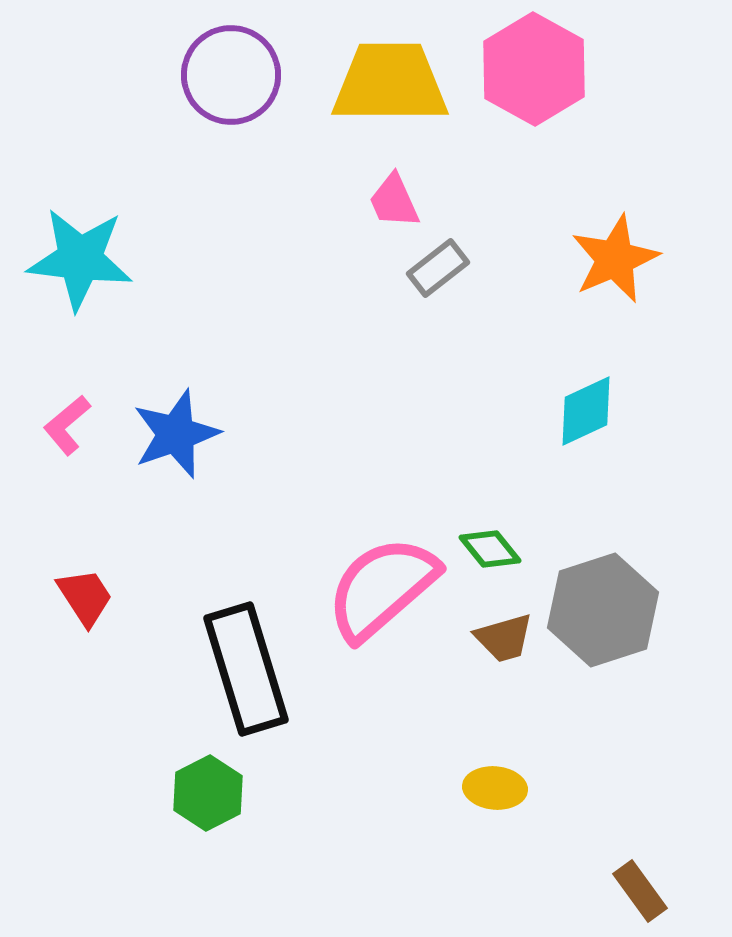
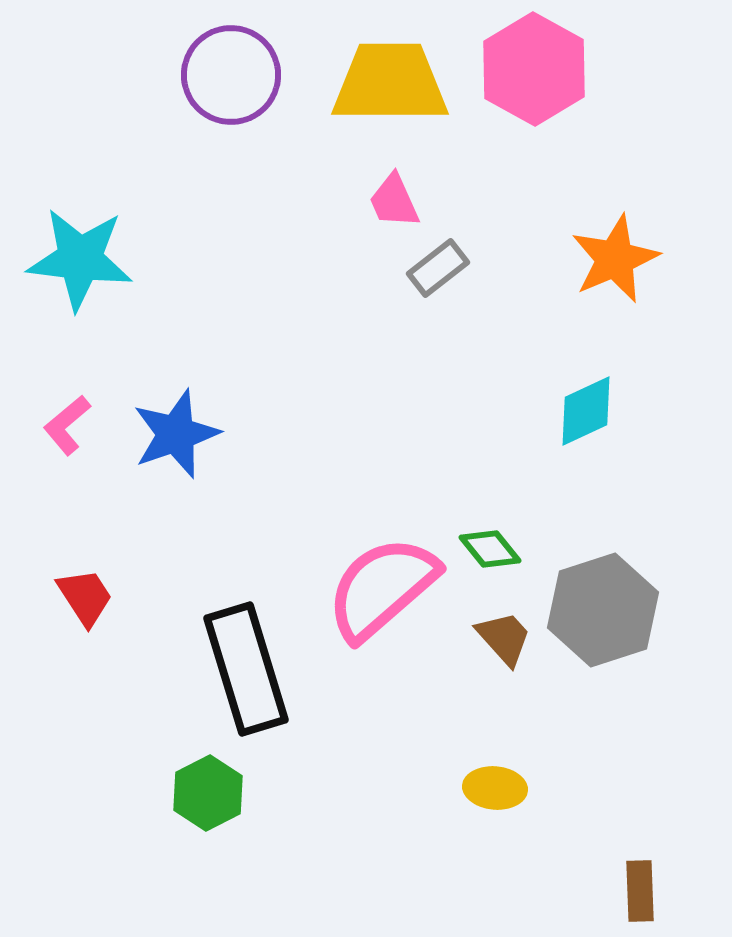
brown trapezoid: rotated 116 degrees counterclockwise
brown rectangle: rotated 34 degrees clockwise
